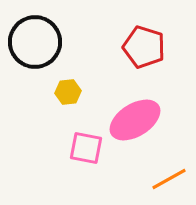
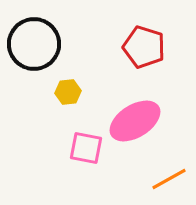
black circle: moved 1 px left, 2 px down
pink ellipse: moved 1 px down
